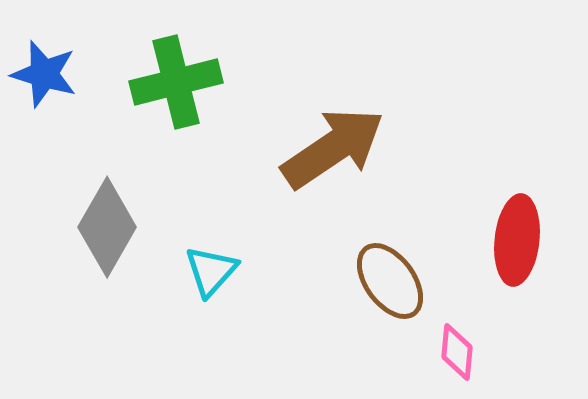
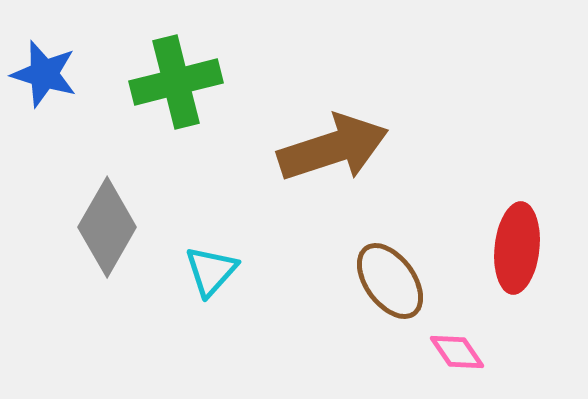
brown arrow: rotated 16 degrees clockwise
red ellipse: moved 8 px down
pink diamond: rotated 40 degrees counterclockwise
